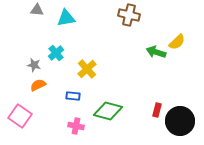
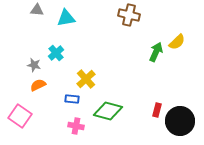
green arrow: rotated 96 degrees clockwise
yellow cross: moved 1 px left, 10 px down
blue rectangle: moved 1 px left, 3 px down
